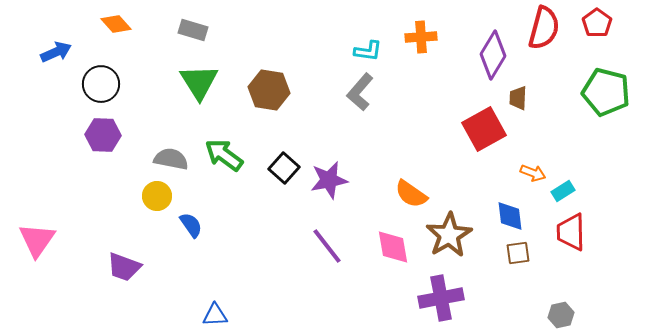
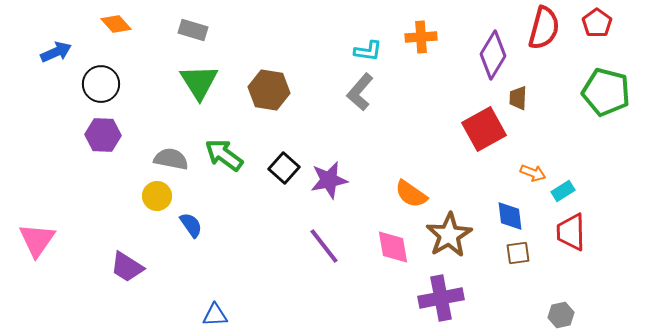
purple line: moved 3 px left
purple trapezoid: moved 3 px right; rotated 12 degrees clockwise
